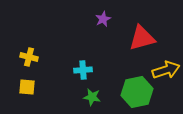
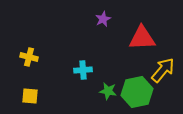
red triangle: rotated 12 degrees clockwise
yellow arrow: moved 3 px left; rotated 32 degrees counterclockwise
yellow square: moved 3 px right, 9 px down
green star: moved 16 px right, 6 px up
